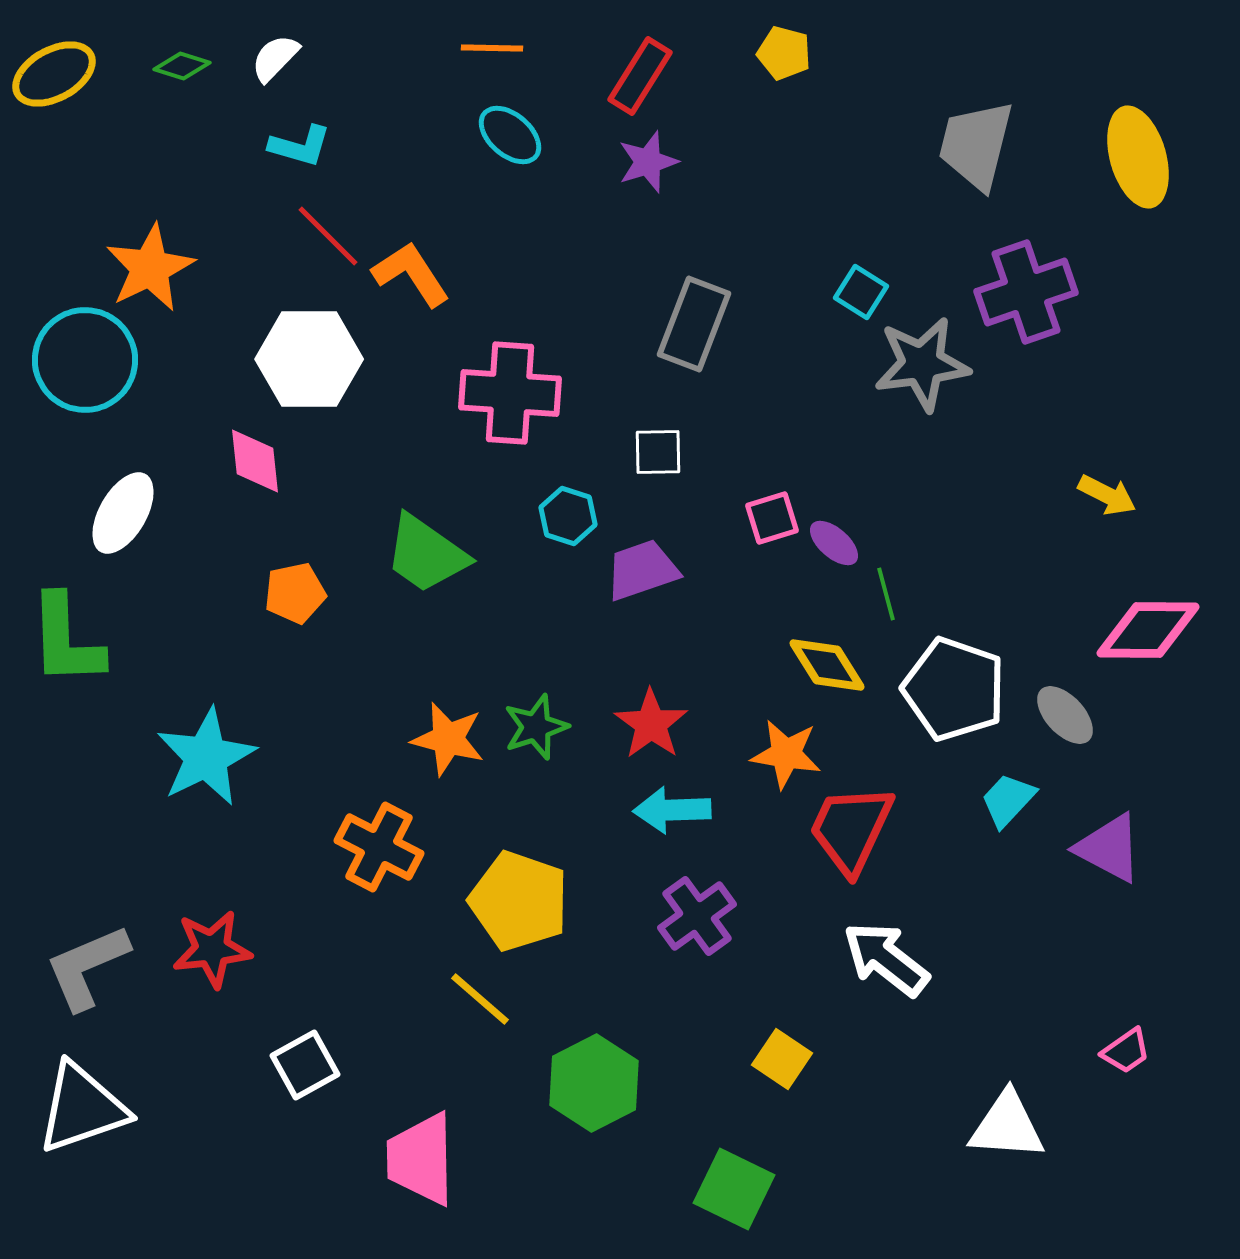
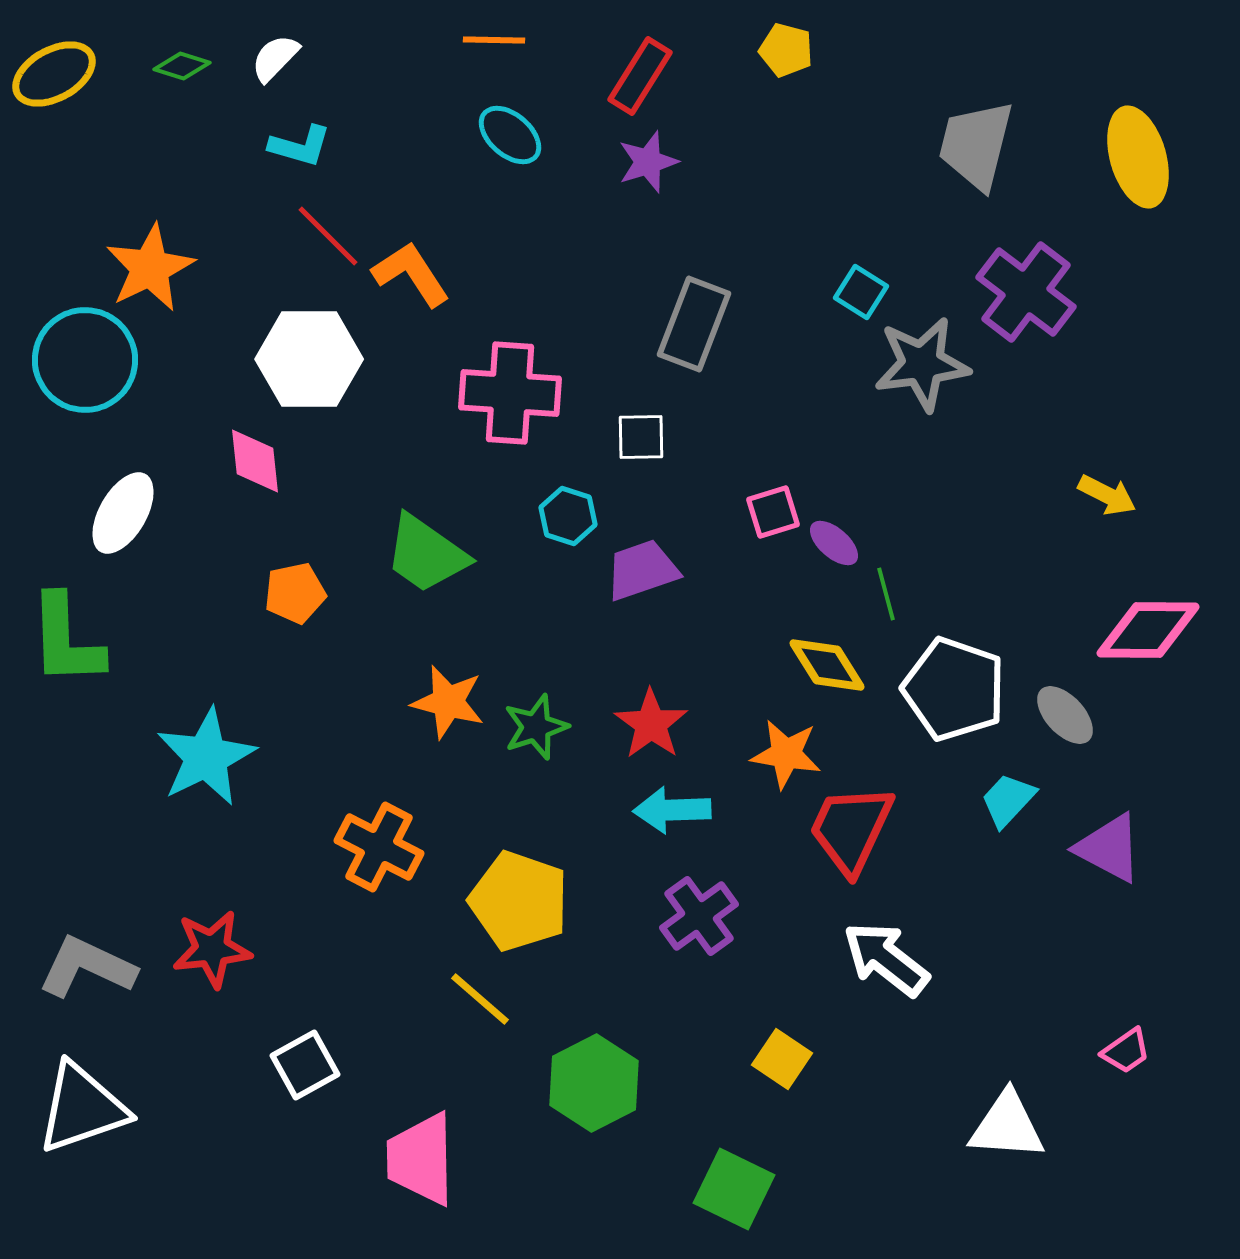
orange line at (492, 48): moved 2 px right, 8 px up
yellow pentagon at (784, 53): moved 2 px right, 3 px up
purple cross at (1026, 292): rotated 34 degrees counterclockwise
white square at (658, 452): moved 17 px left, 15 px up
pink square at (772, 518): moved 1 px right, 6 px up
orange star at (448, 739): moved 37 px up
purple cross at (697, 916): moved 2 px right
gray L-shape at (87, 967): rotated 48 degrees clockwise
